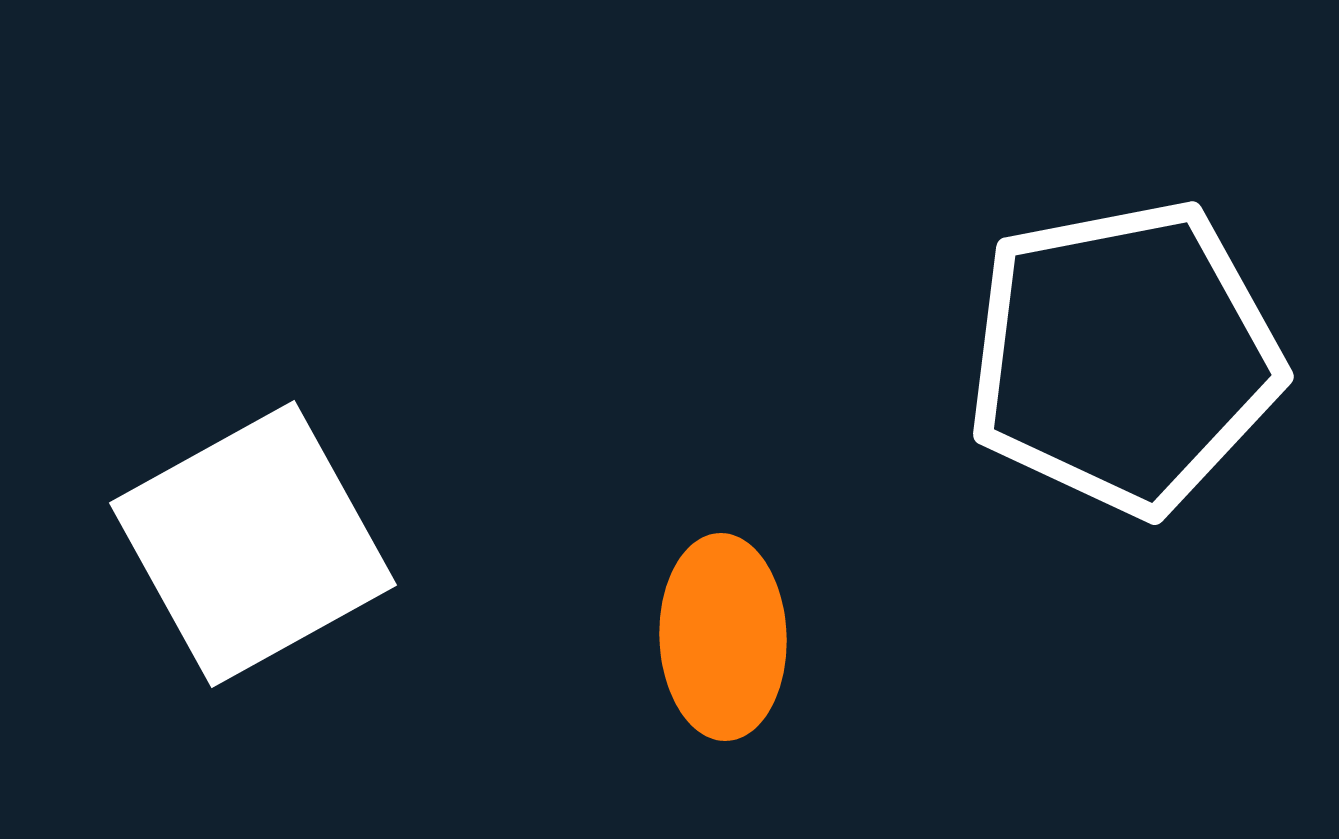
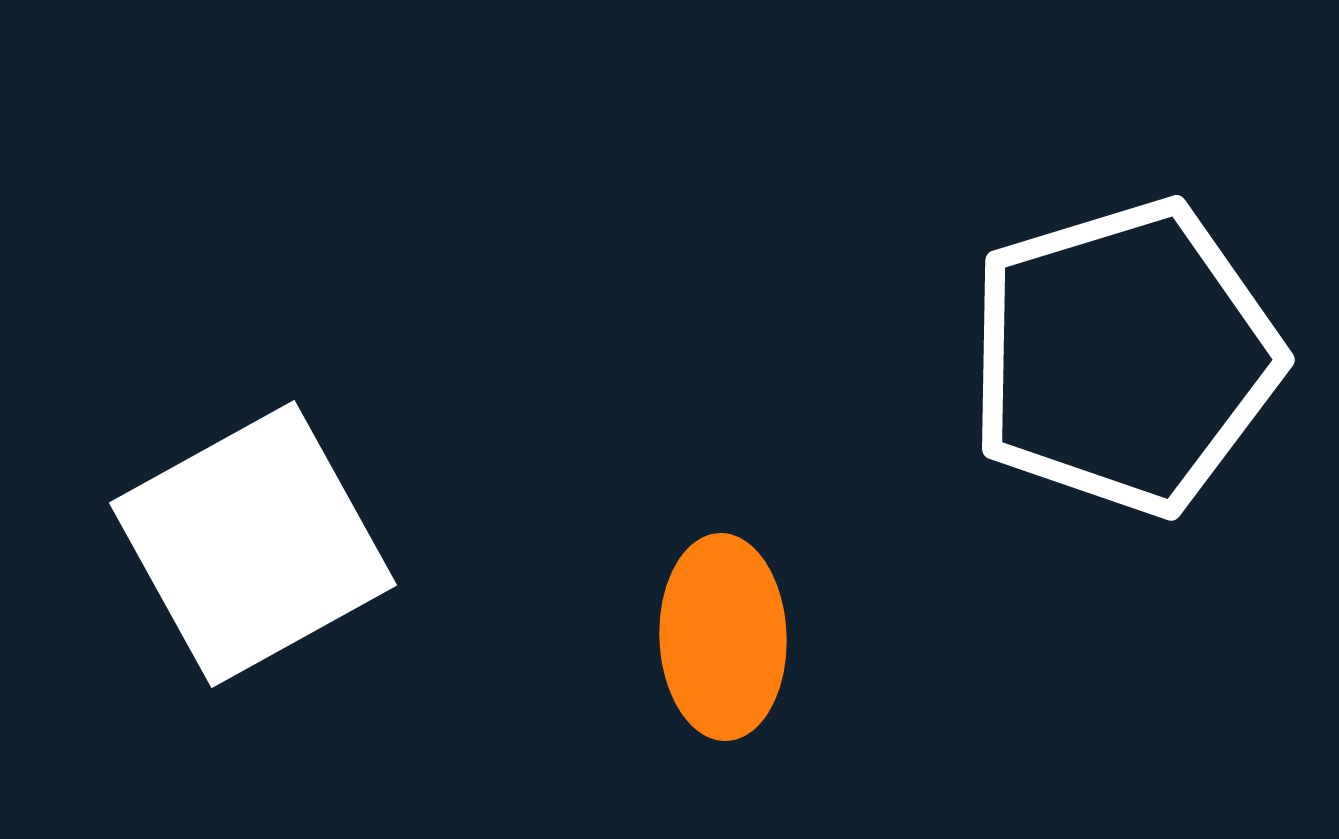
white pentagon: rotated 6 degrees counterclockwise
